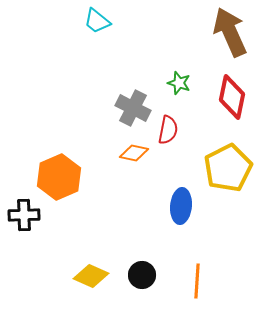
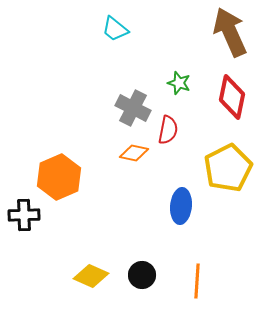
cyan trapezoid: moved 18 px right, 8 px down
